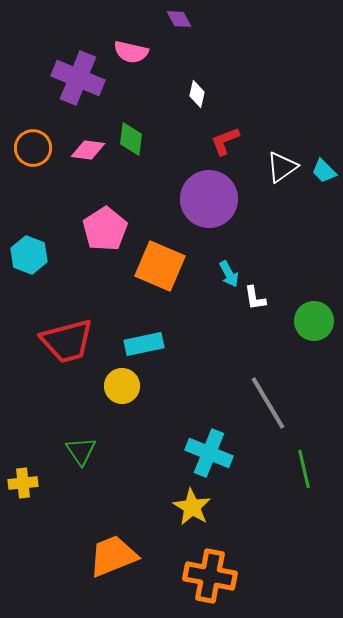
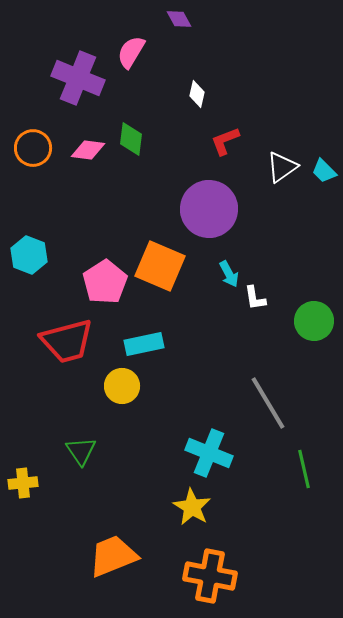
pink semicircle: rotated 108 degrees clockwise
purple circle: moved 10 px down
pink pentagon: moved 53 px down
